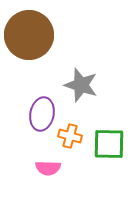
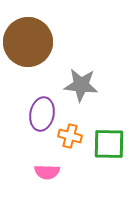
brown circle: moved 1 px left, 7 px down
gray star: rotated 12 degrees counterclockwise
pink semicircle: moved 1 px left, 4 px down
